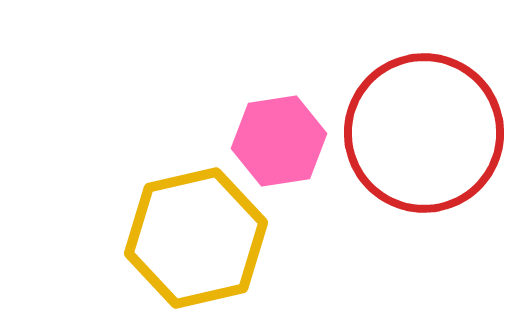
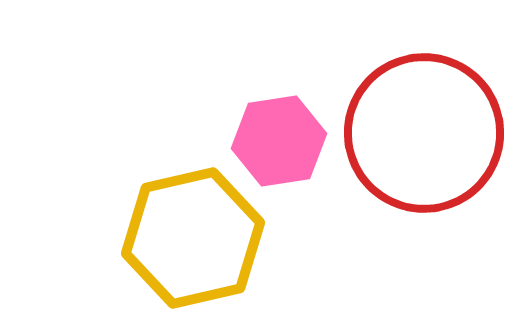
yellow hexagon: moved 3 px left
